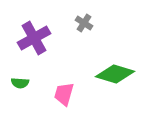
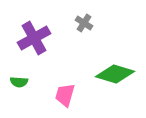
green semicircle: moved 1 px left, 1 px up
pink trapezoid: moved 1 px right, 1 px down
